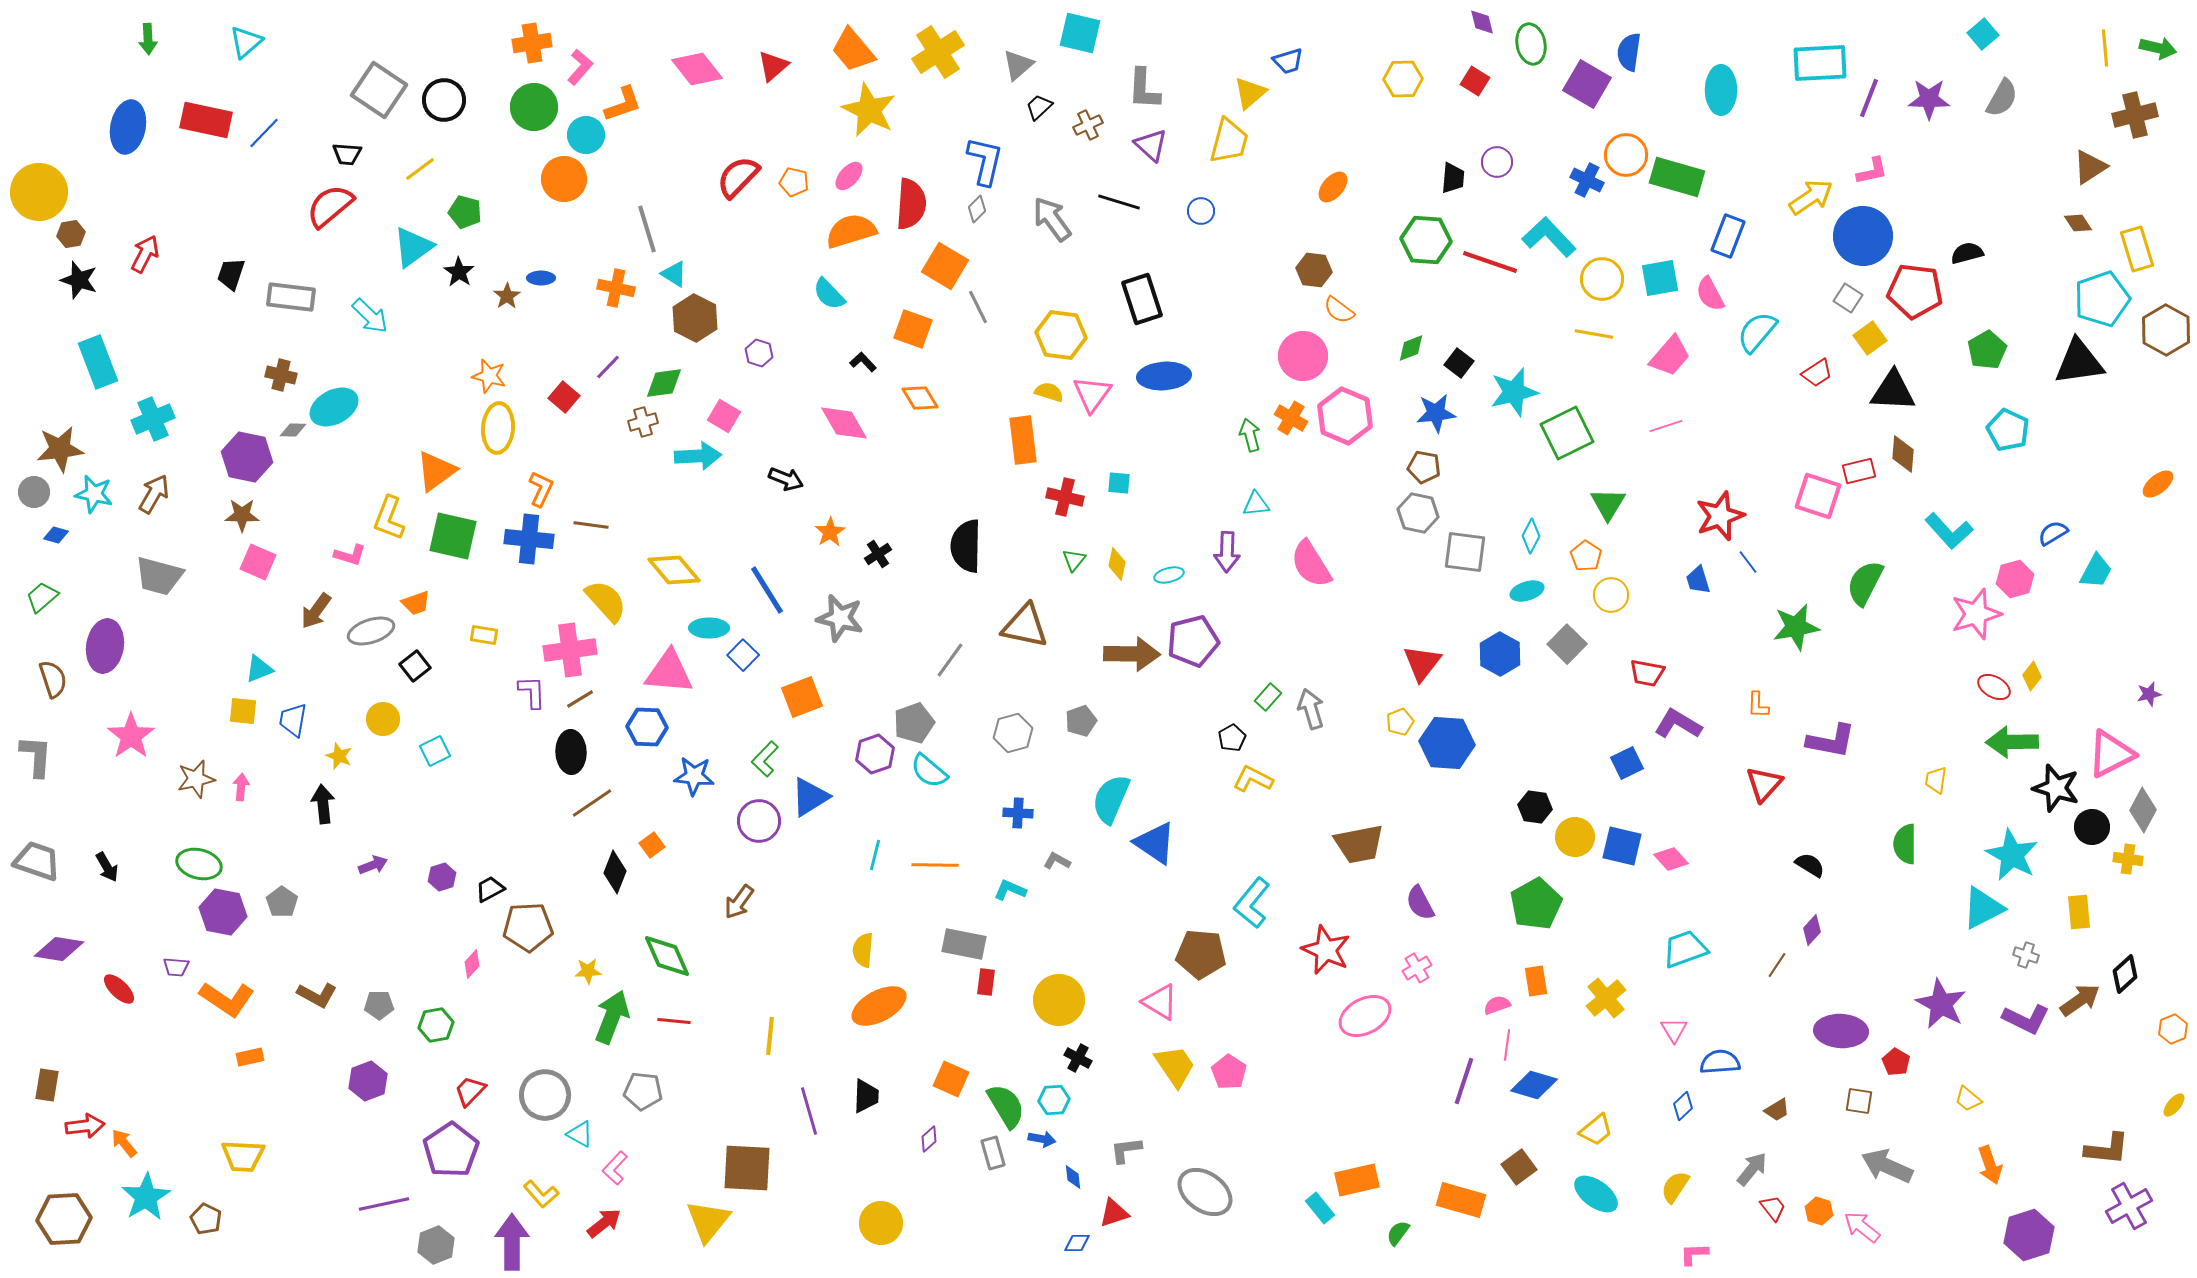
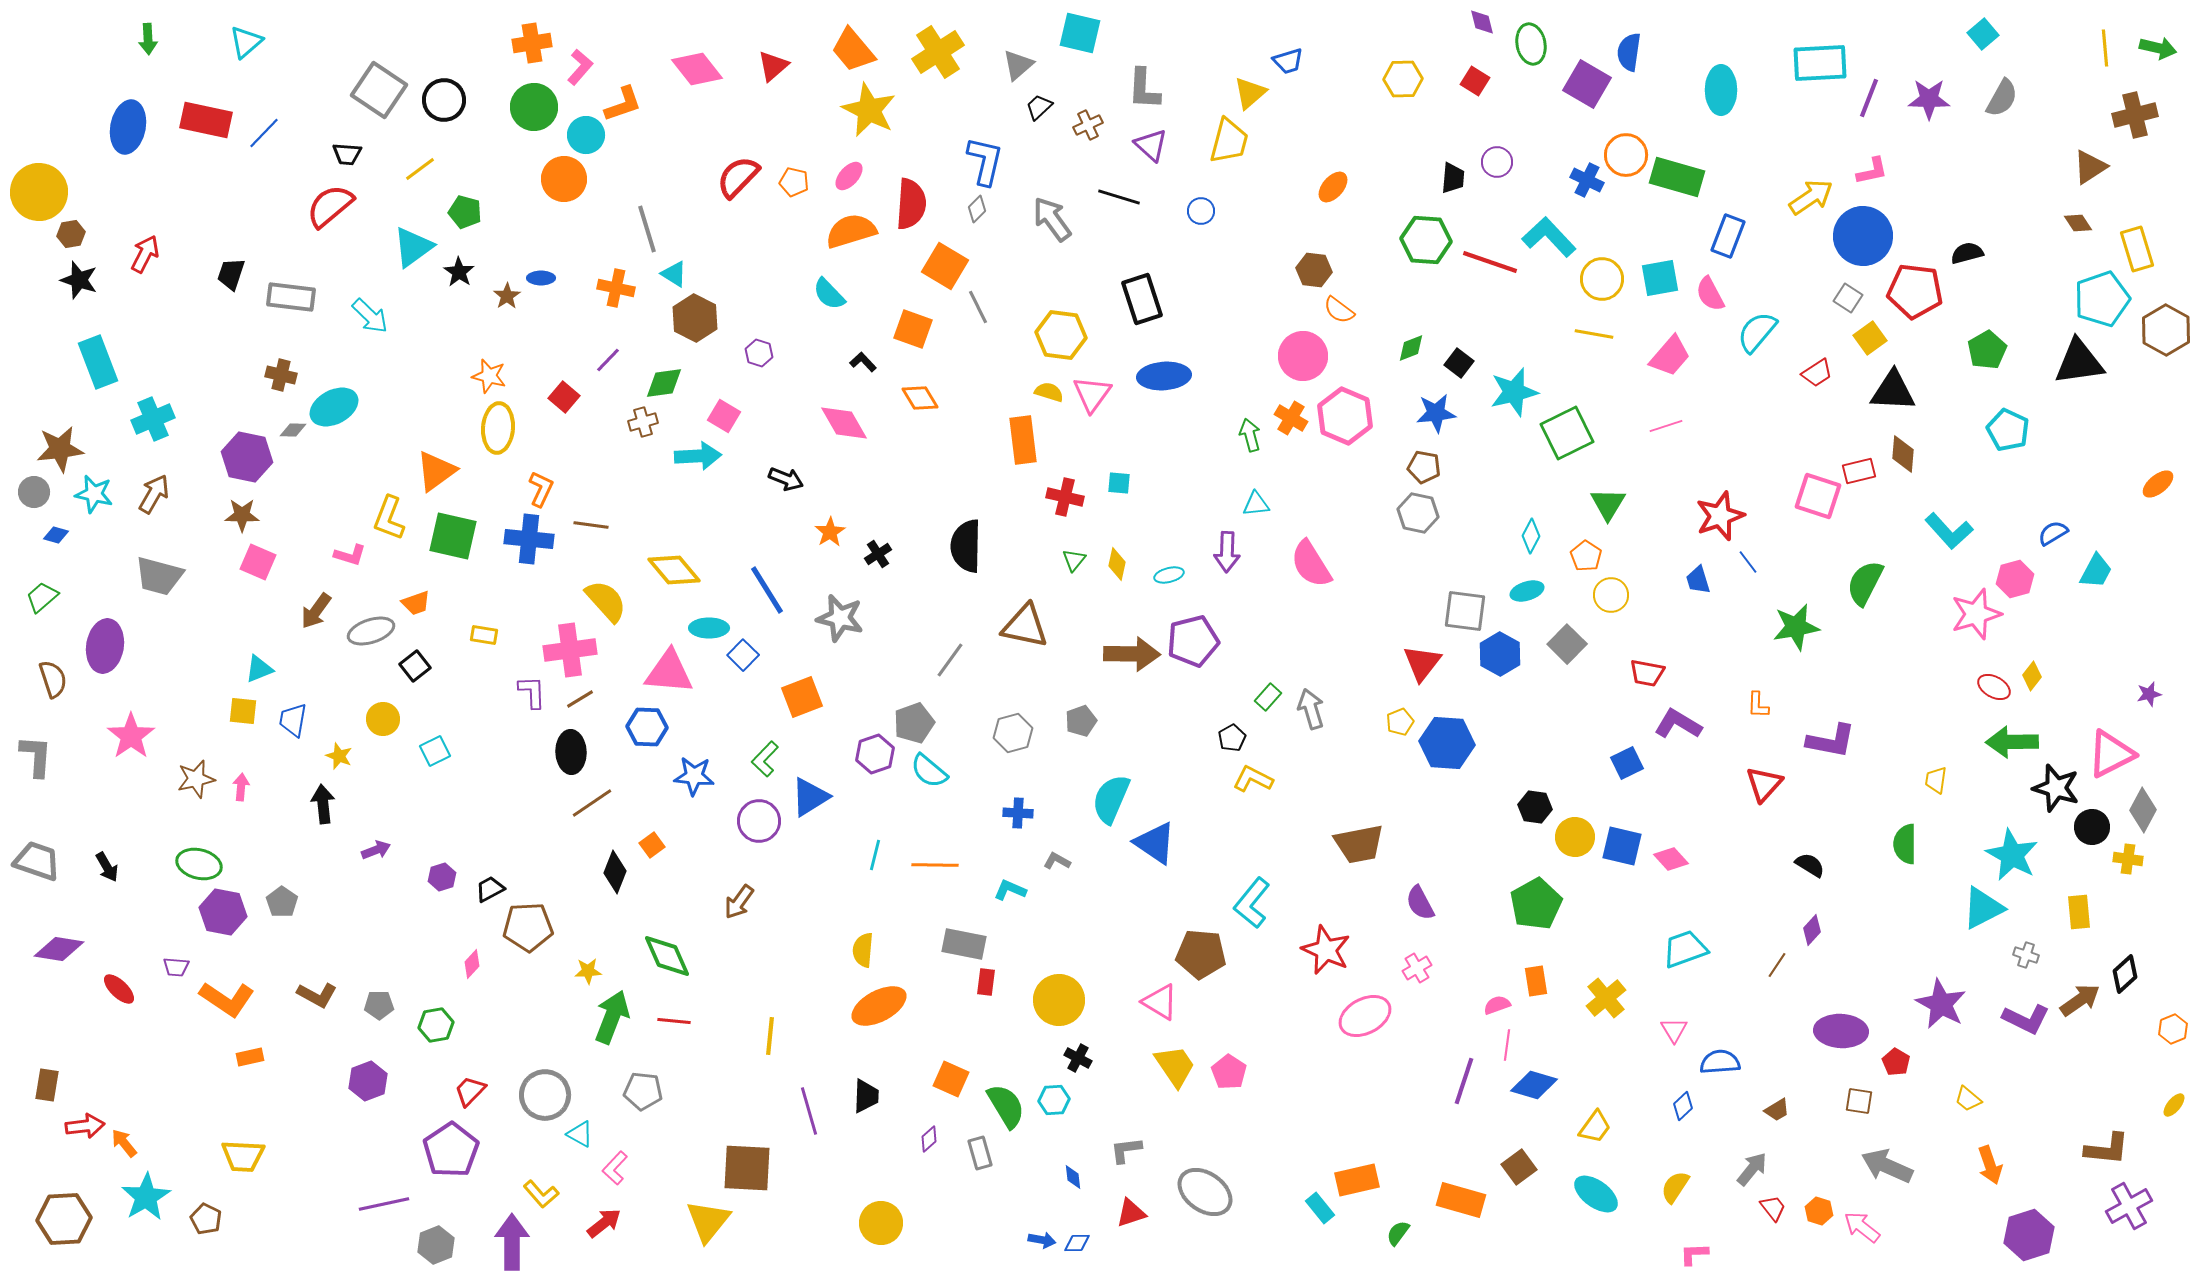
black line at (1119, 202): moved 5 px up
purple line at (608, 367): moved 7 px up
gray square at (1465, 552): moved 59 px down
purple arrow at (373, 865): moved 3 px right, 15 px up
yellow trapezoid at (1596, 1130): moved 1 px left, 3 px up; rotated 15 degrees counterclockwise
blue arrow at (1042, 1139): moved 101 px down
gray rectangle at (993, 1153): moved 13 px left
red triangle at (1114, 1213): moved 17 px right
